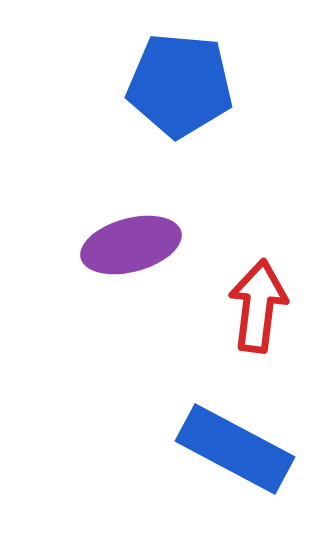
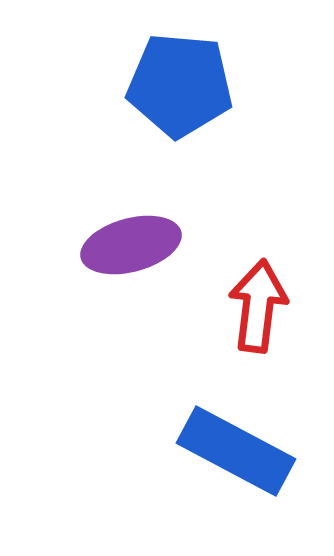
blue rectangle: moved 1 px right, 2 px down
